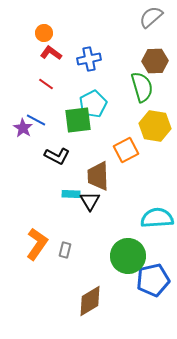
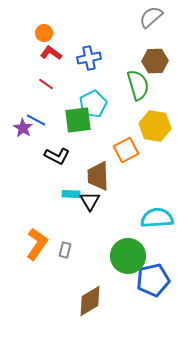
blue cross: moved 1 px up
green semicircle: moved 4 px left, 2 px up
